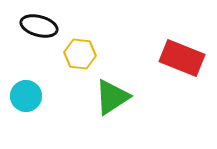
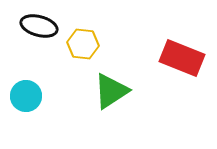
yellow hexagon: moved 3 px right, 10 px up
green triangle: moved 1 px left, 6 px up
